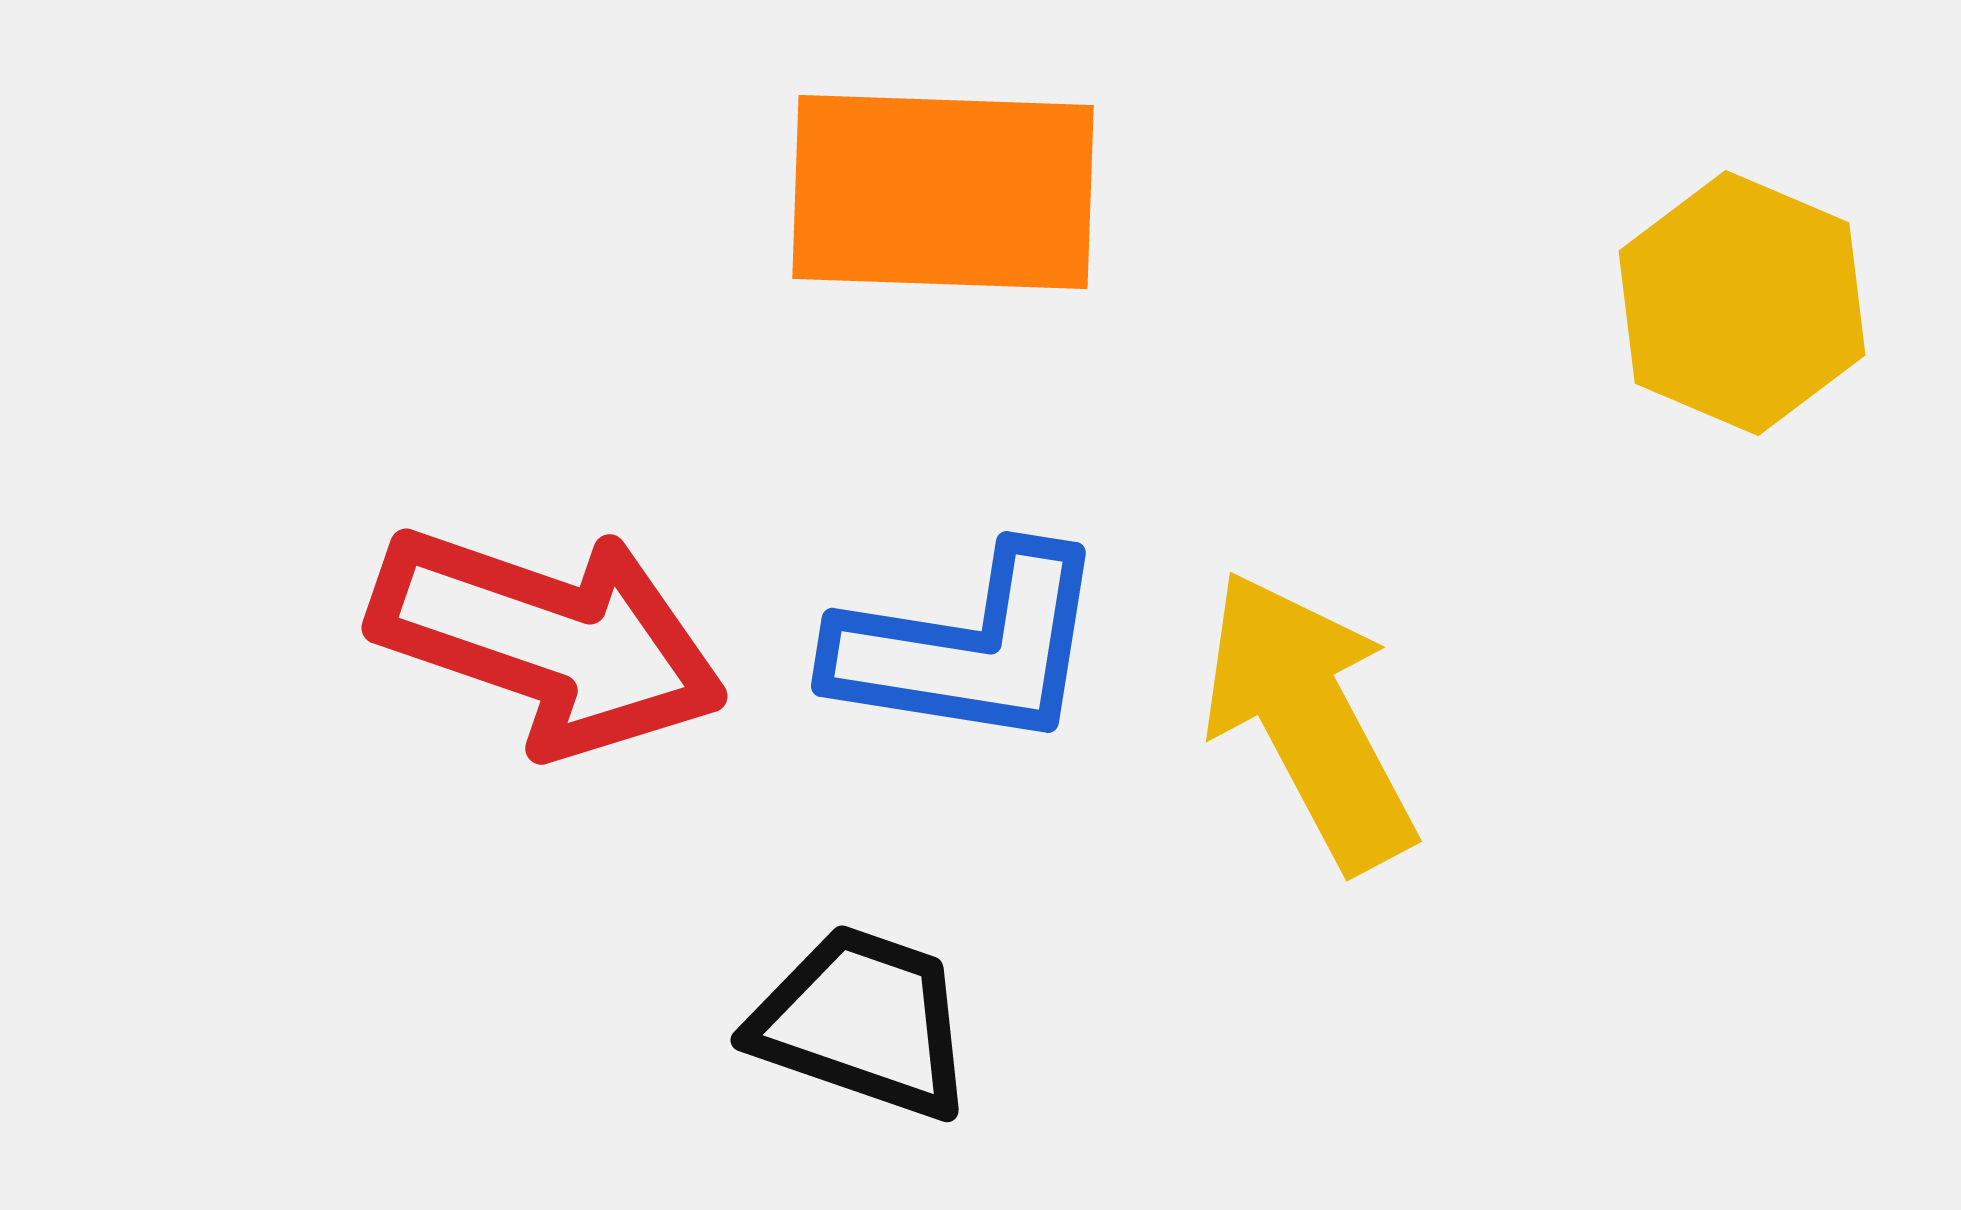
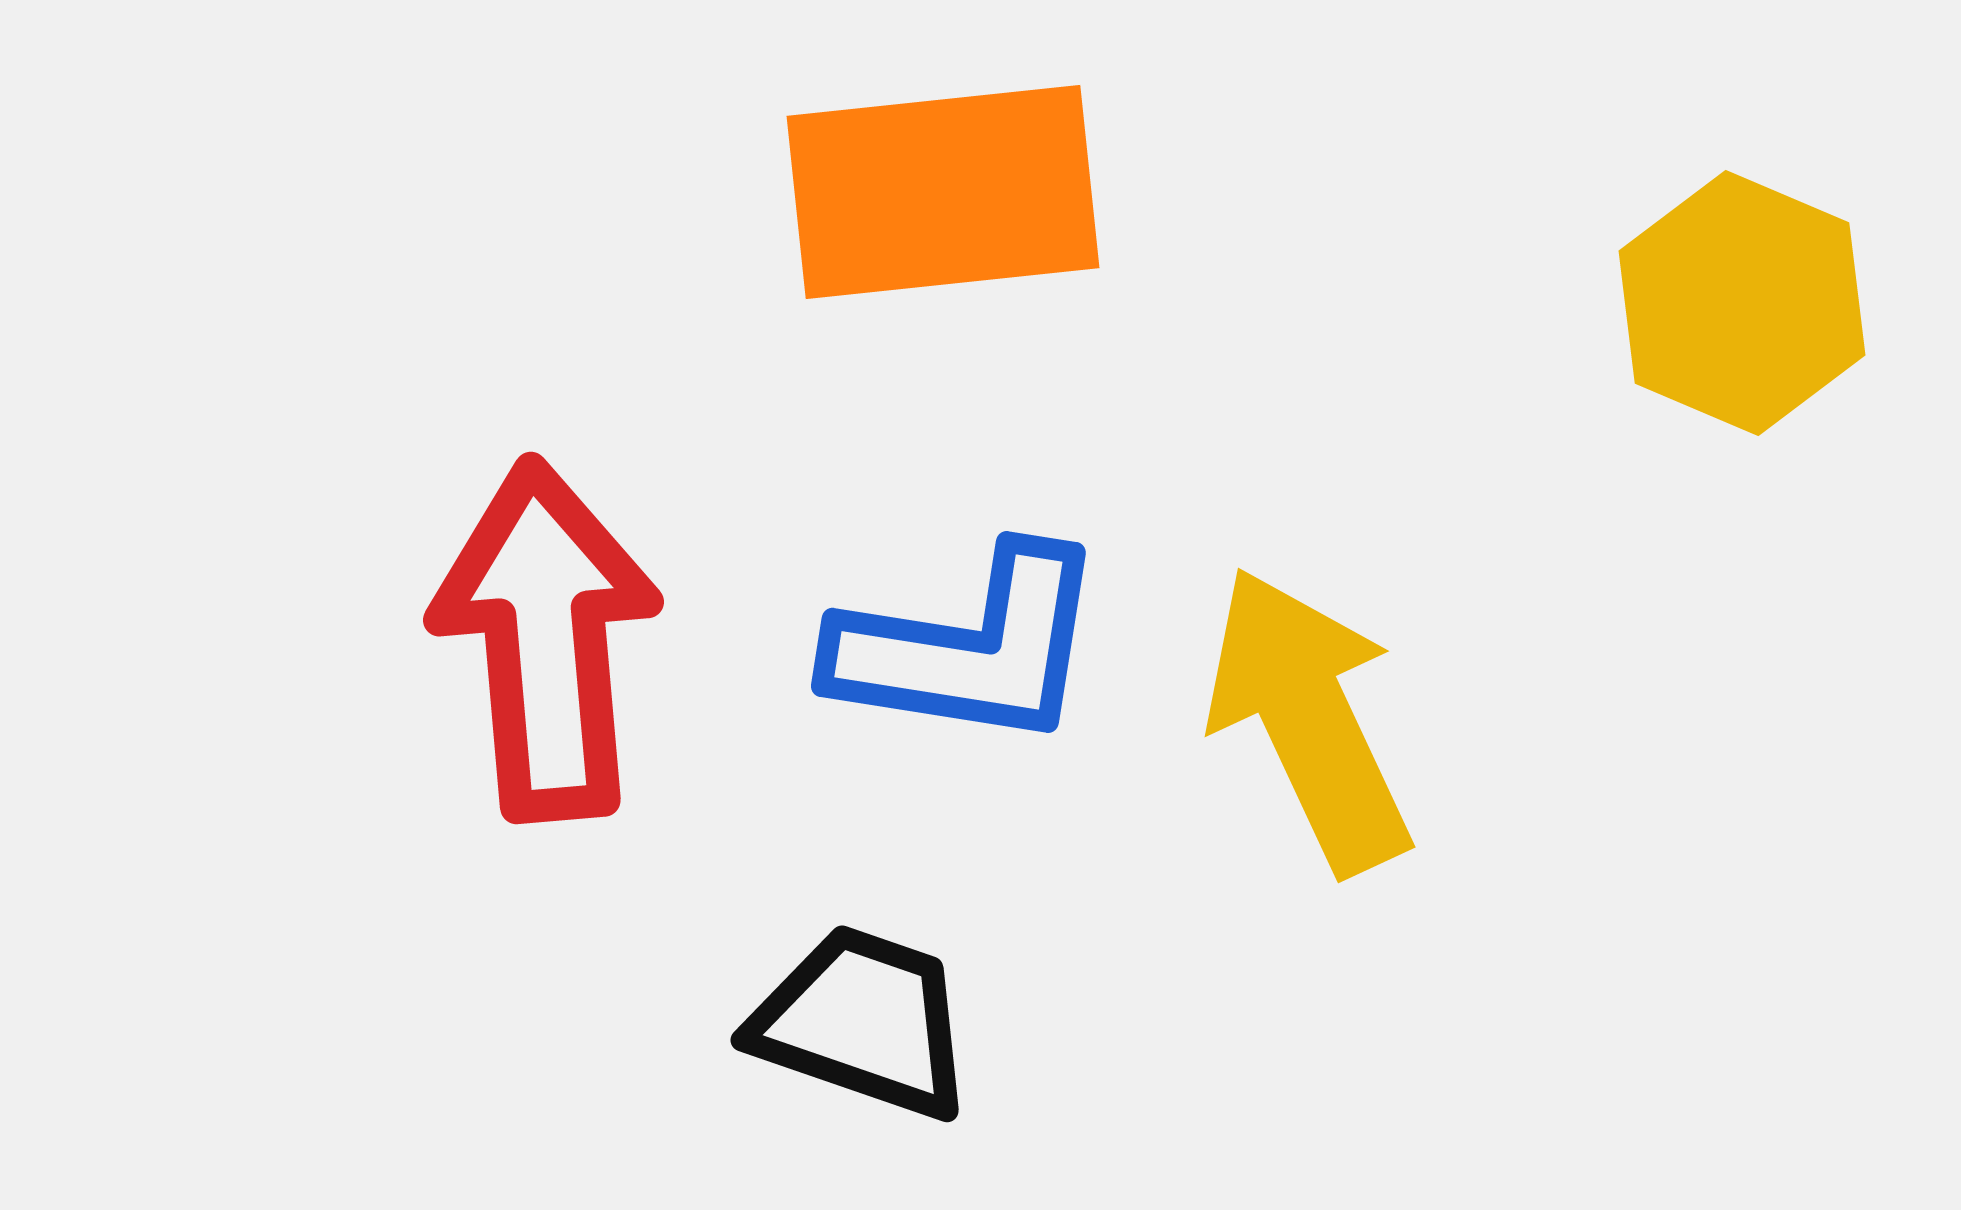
orange rectangle: rotated 8 degrees counterclockwise
red arrow: moved 2 px left; rotated 114 degrees counterclockwise
yellow arrow: rotated 3 degrees clockwise
